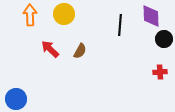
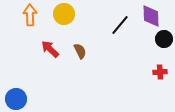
black line: rotated 35 degrees clockwise
brown semicircle: rotated 56 degrees counterclockwise
